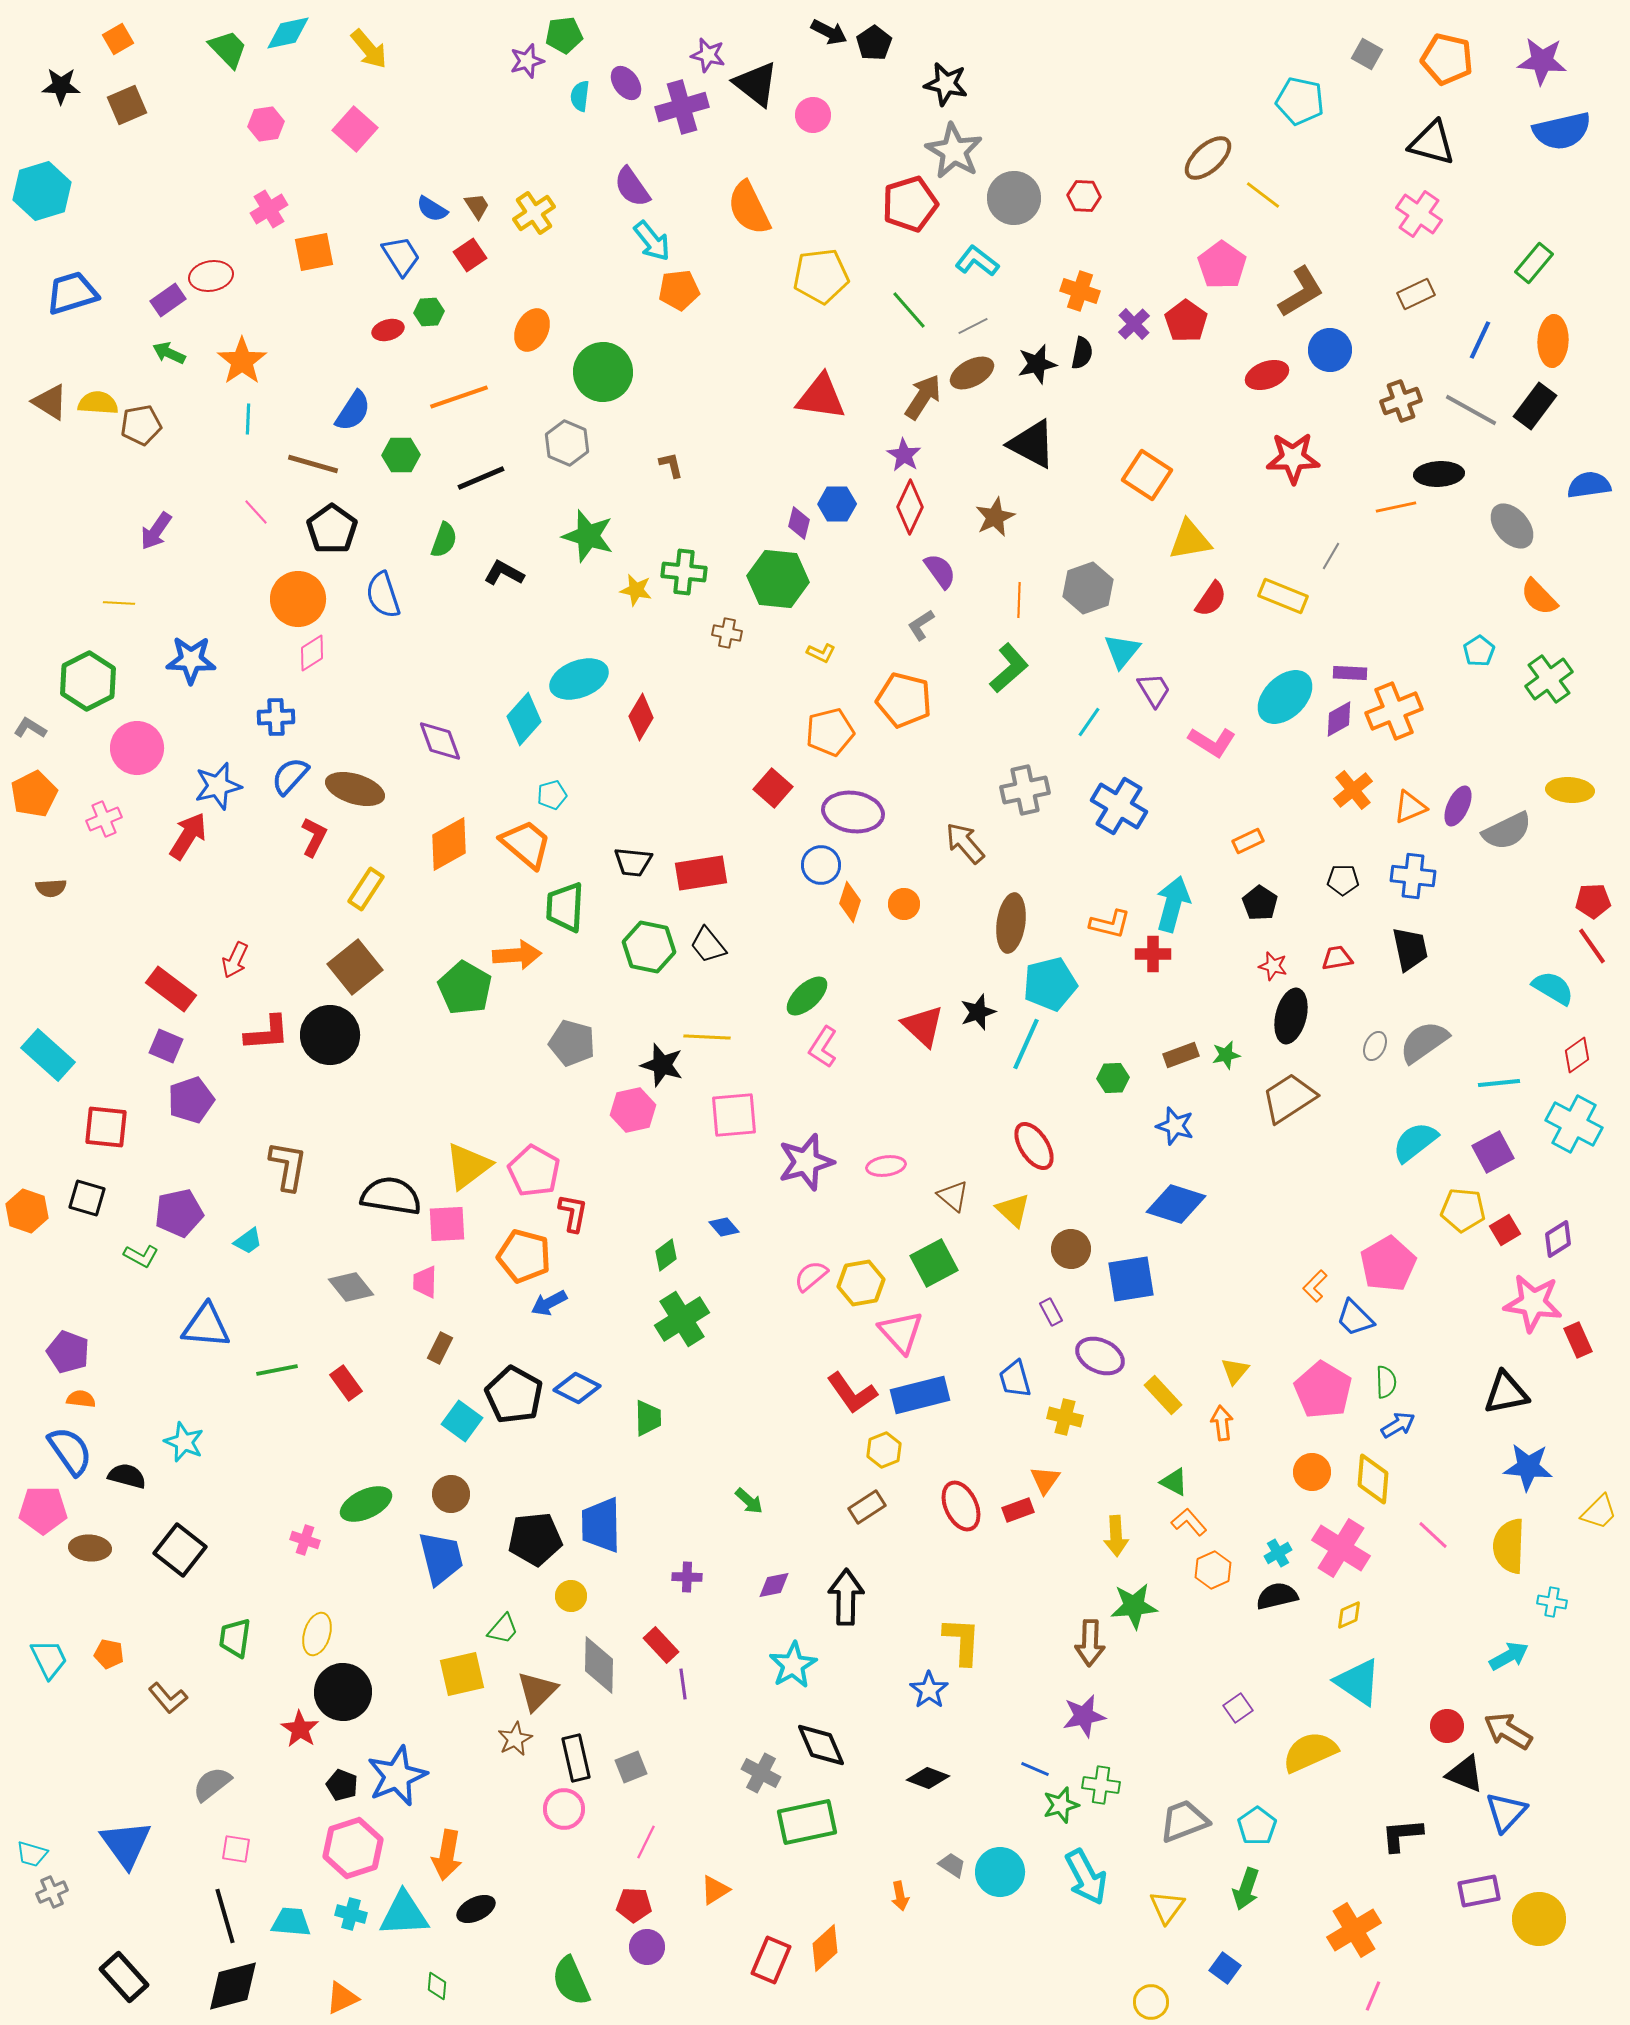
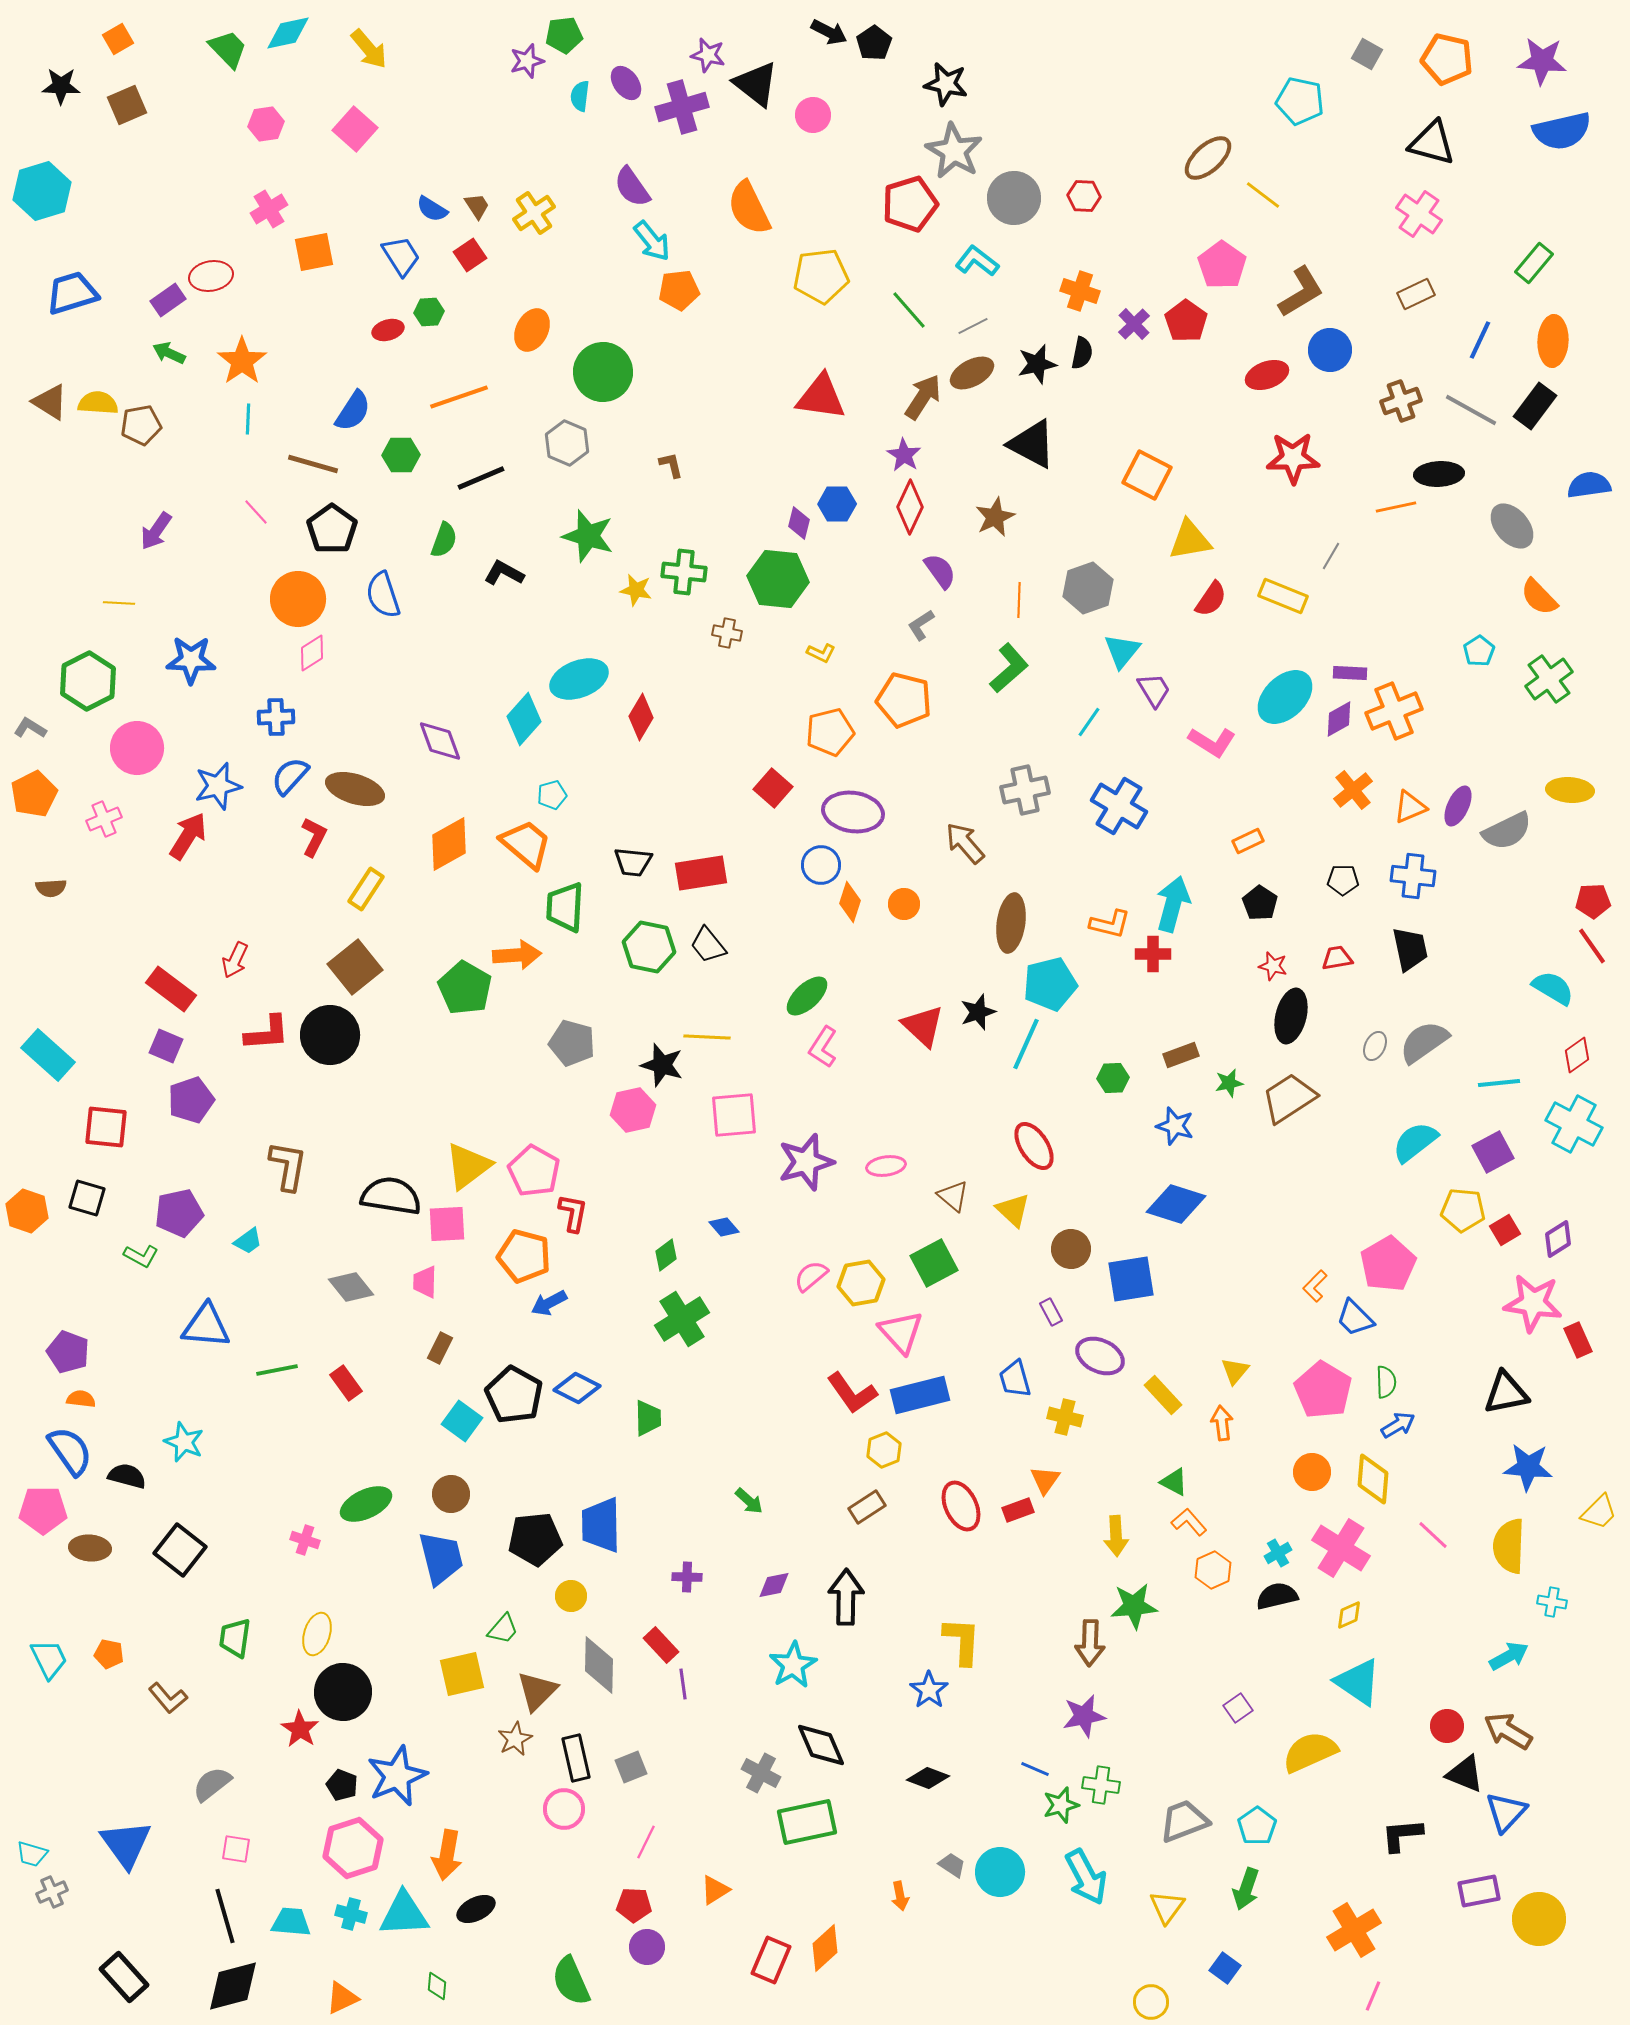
orange square at (1147, 475): rotated 6 degrees counterclockwise
green star at (1226, 1055): moved 3 px right, 28 px down
